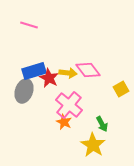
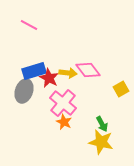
pink line: rotated 12 degrees clockwise
pink cross: moved 6 px left, 2 px up
yellow star: moved 8 px right, 3 px up; rotated 20 degrees counterclockwise
